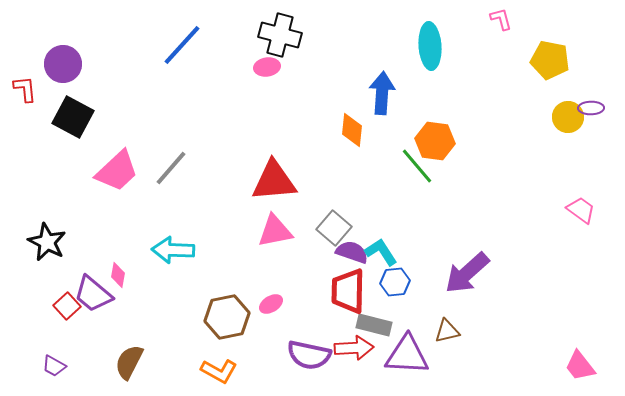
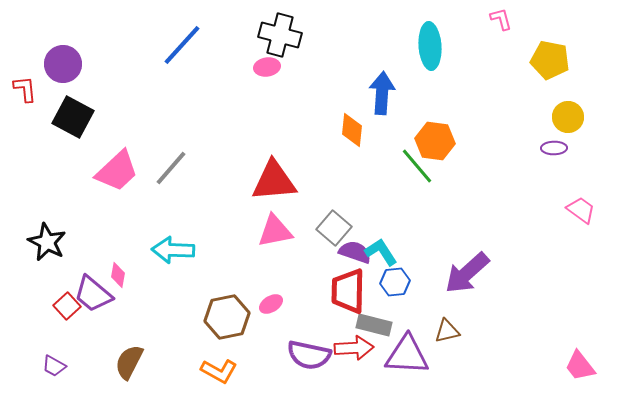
purple ellipse at (591, 108): moved 37 px left, 40 px down
purple semicircle at (352, 252): moved 3 px right
